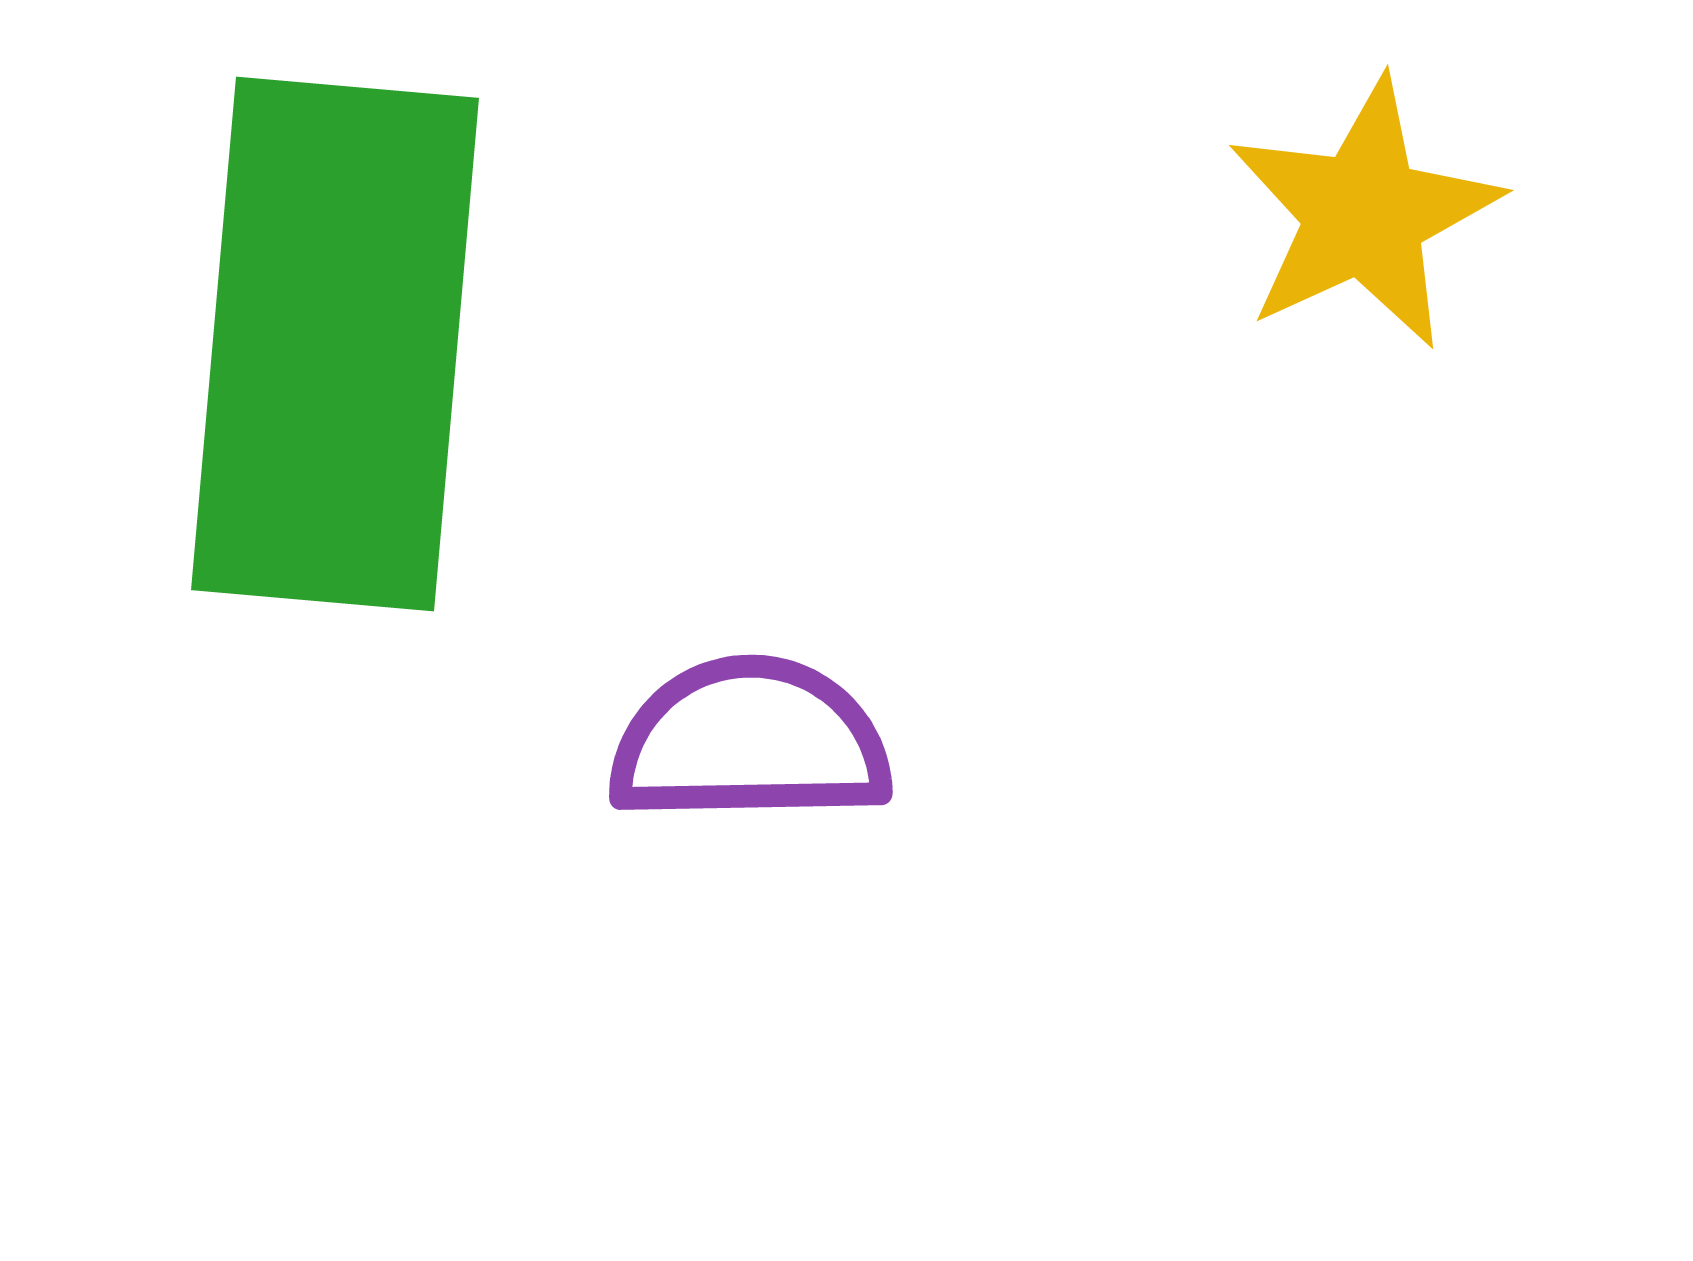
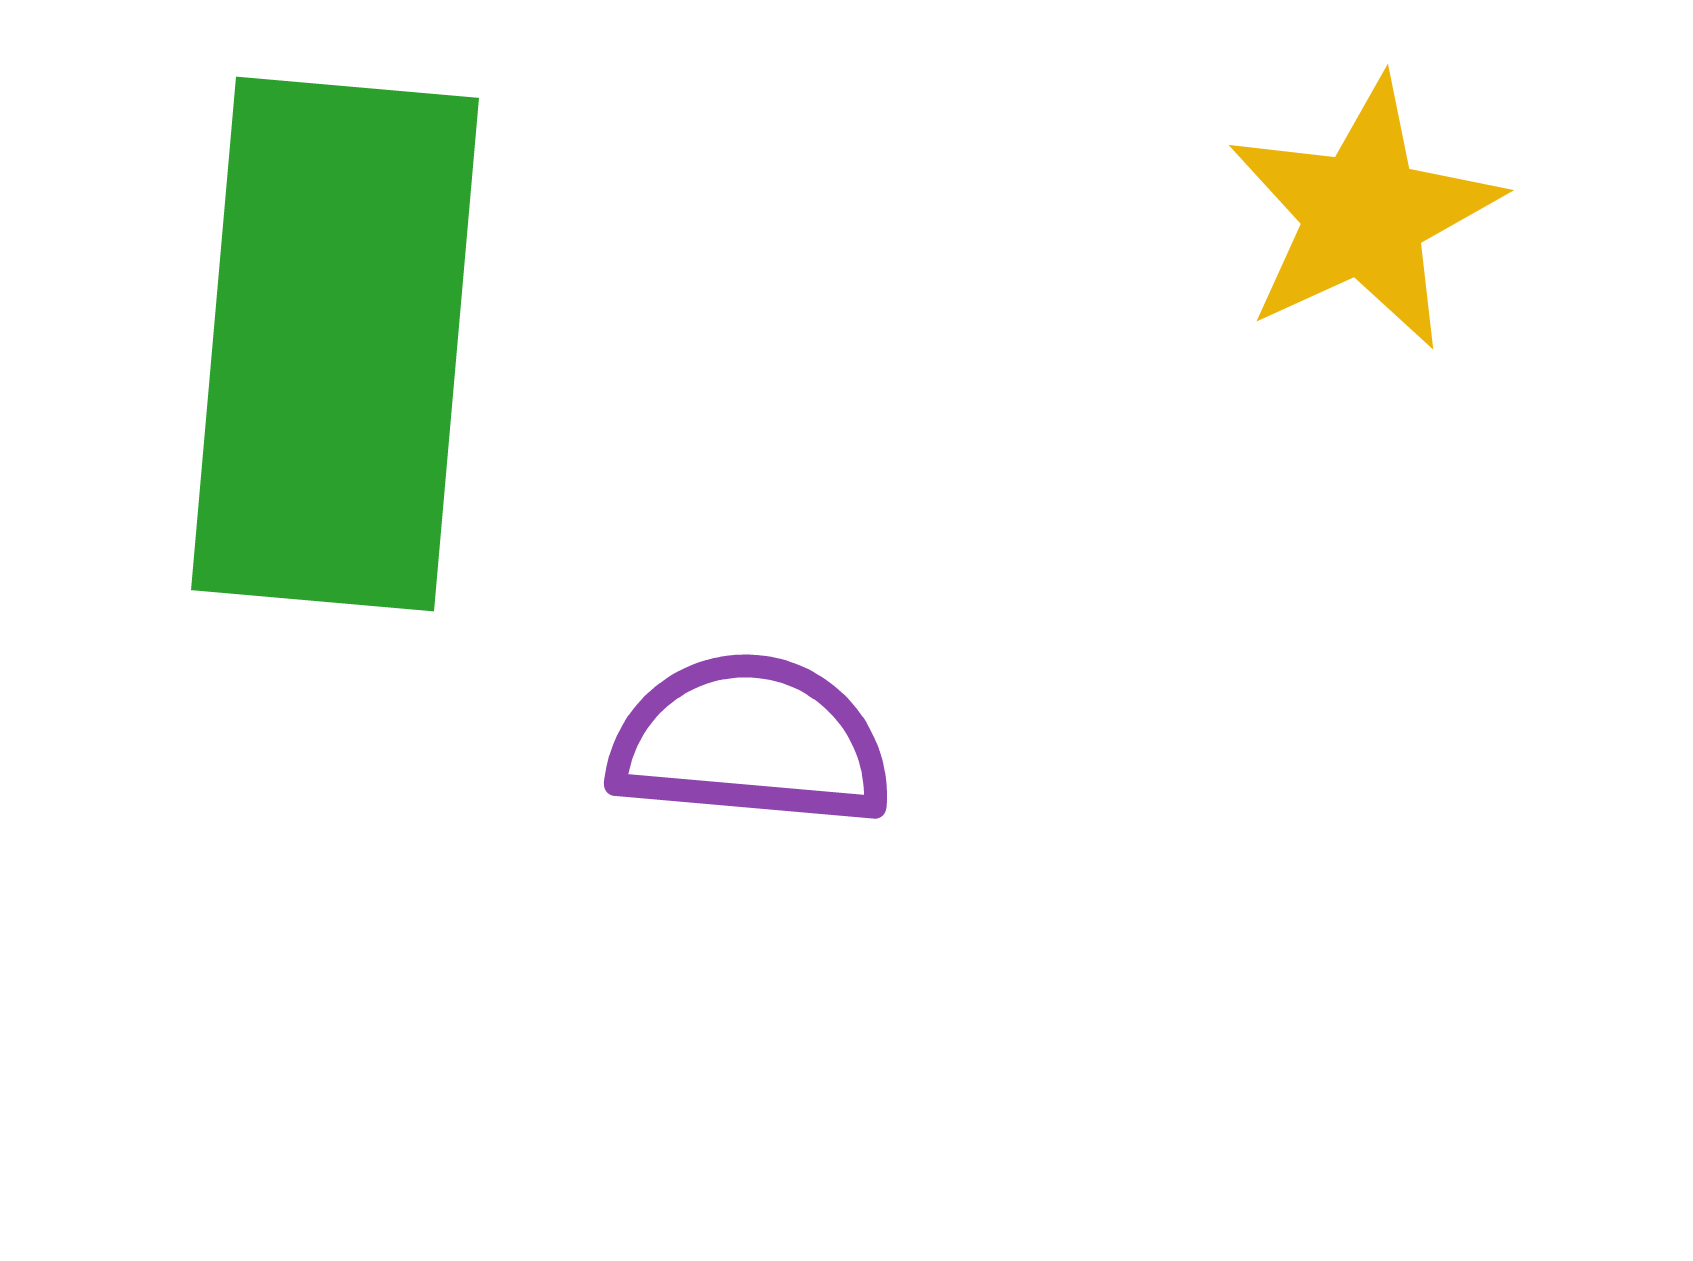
purple semicircle: rotated 6 degrees clockwise
